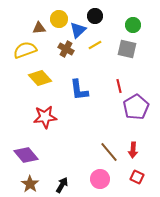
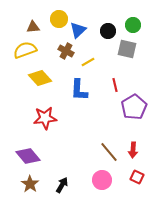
black circle: moved 13 px right, 15 px down
brown triangle: moved 6 px left, 1 px up
yellow line: moved 7 px left, 17 px down
brown cross: moved 2 px down
red line: moved 4 px left, 1 px up
blue L-shape: rotated 10 degrees clockwise
purple pentagon: moved 2 px left
red star: moved 1 px down
purple diamond: moved 2 px right, 1 px down
pink circle: moved 2 px right, 1 px down
